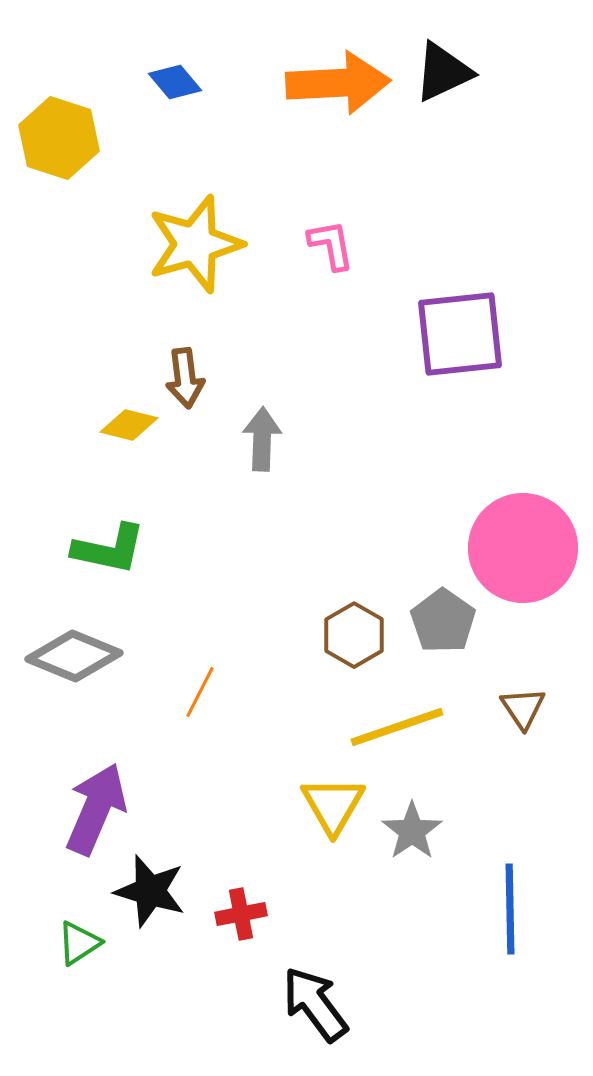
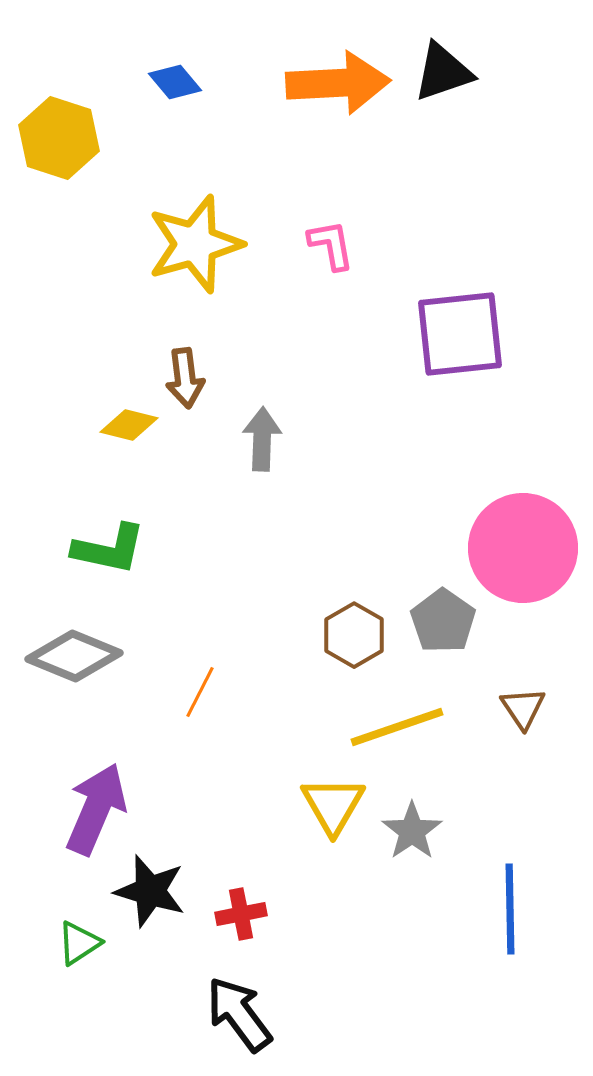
black triangle: rotated 6 degrees clockwise
black arrow: moved 76 px left, 10 px down
